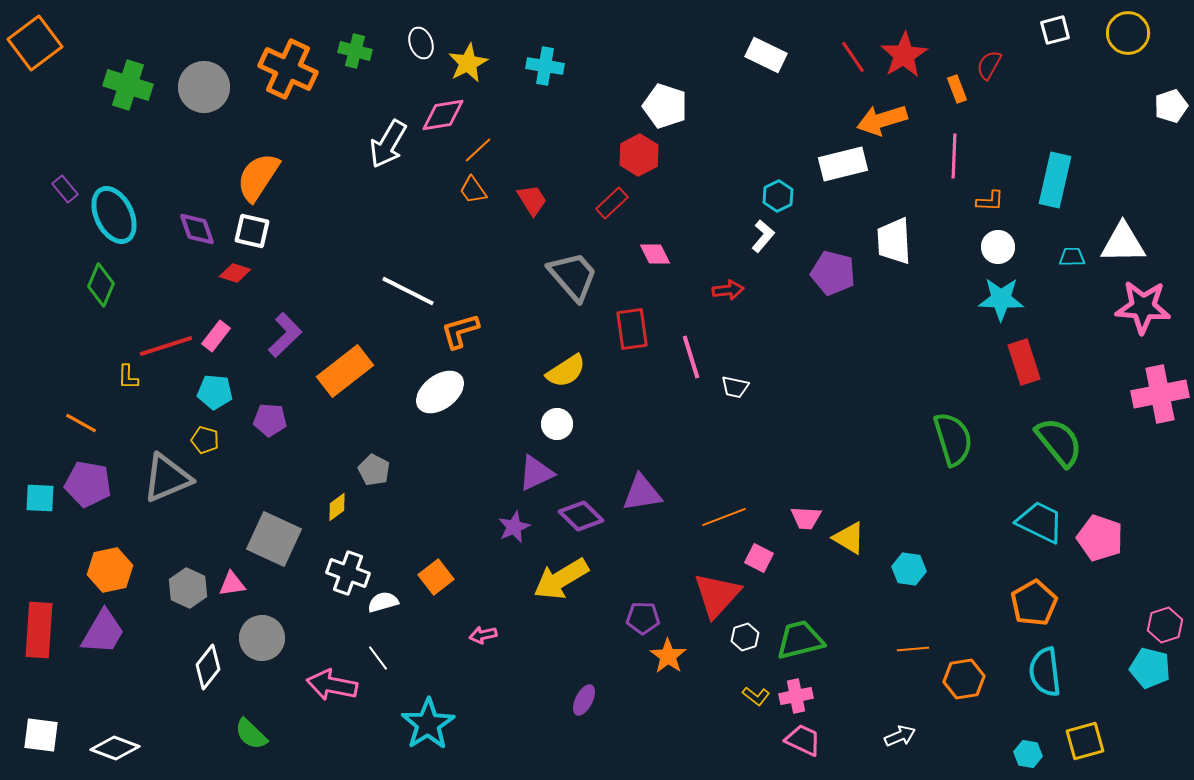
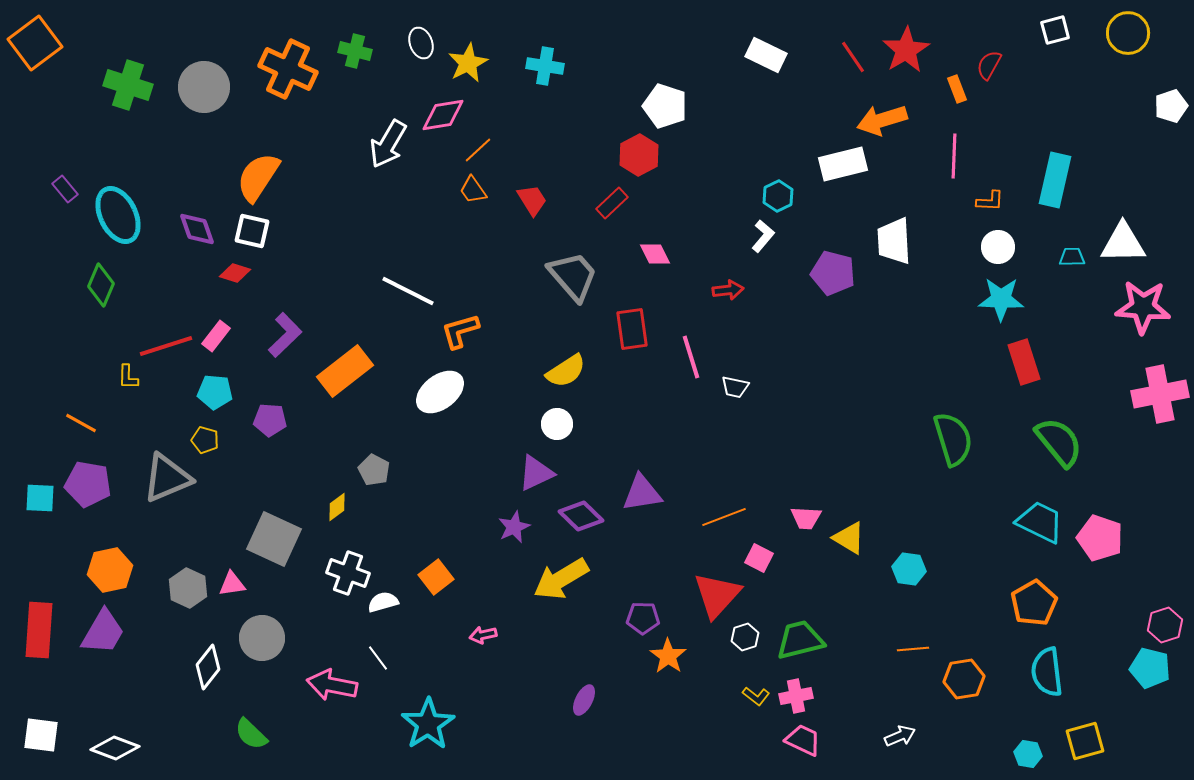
red star at (904, 55): moved 2 px right, 5 px up
cyan ellipse at (114, 215): moved 4 px right
cyan semicircle at (1045, 672): moved 2 px right
